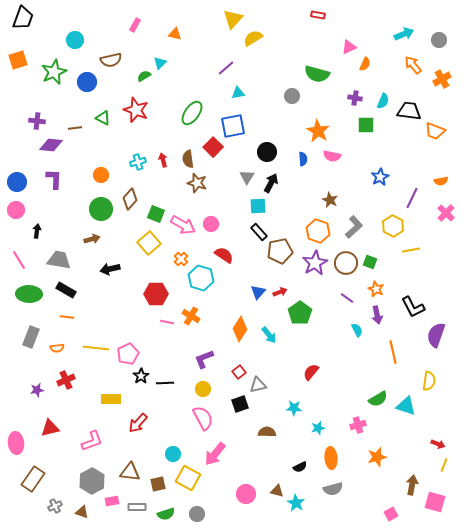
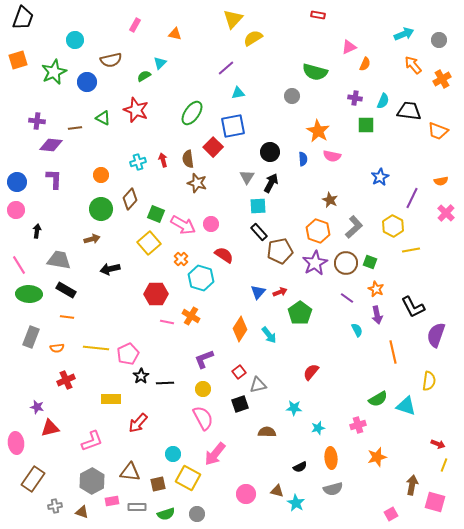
green semicircle at (317, 74): moved 2 px left, 2 px up
orange trapezoid at (435, 131): moved 3 px right
black circle at (267, 152): moved 3 px right
pink line at (19, 260): moved 5 px down
purple star at (37, 390): moved 17 px down; rotated 24 degrees clockwise
gray cross at (55, 506): rotated 16 degrees clockwise
